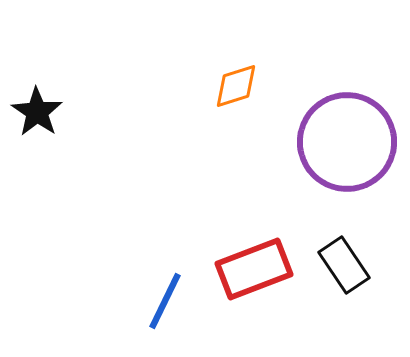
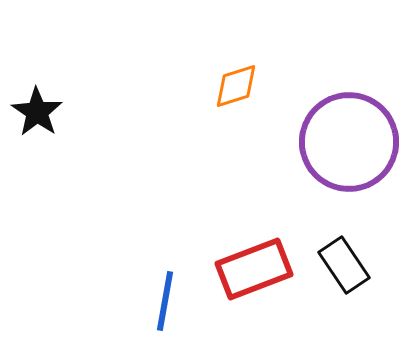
purple circle: moved 2 px right
blue line: rotated 16 degrees counterclockwise
